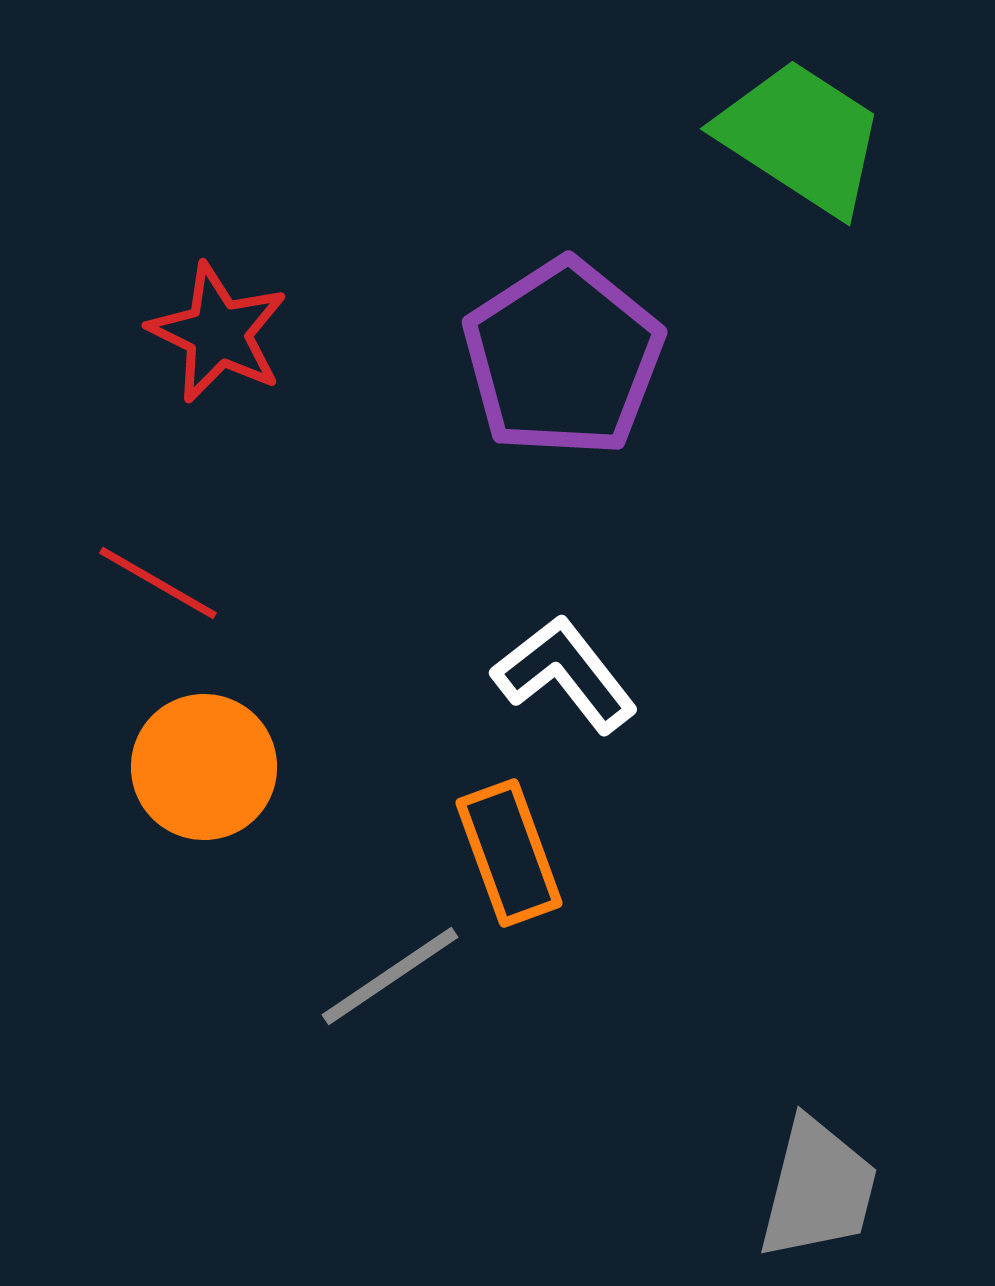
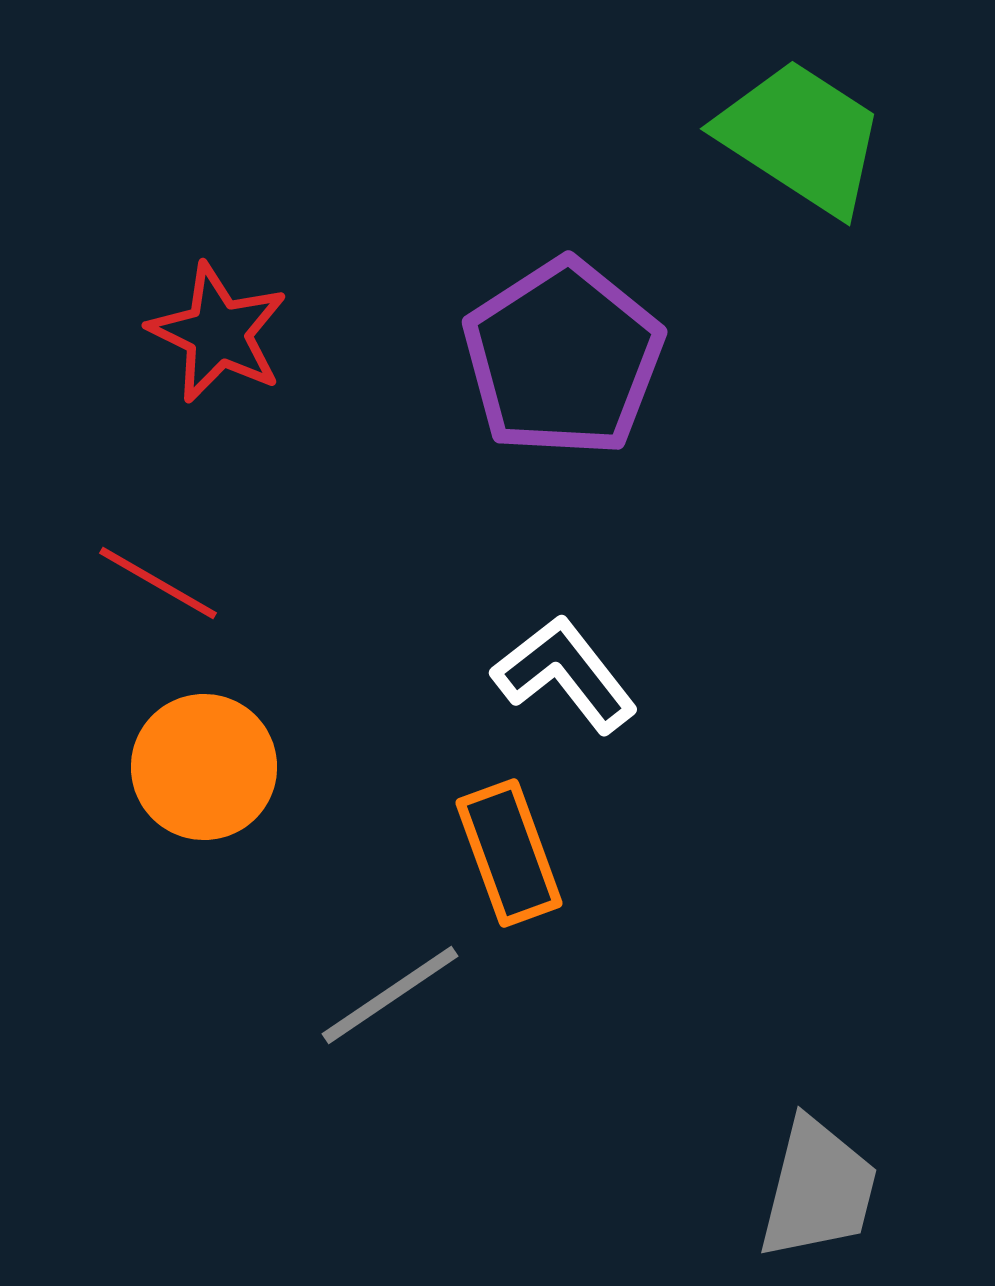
gray line: moved 19 px down
